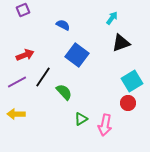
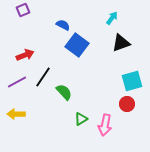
blue square: moved 10 px up
cyan square: rotated 15 degrees clockwise
red circle: moved 1 px left, 1 px down
